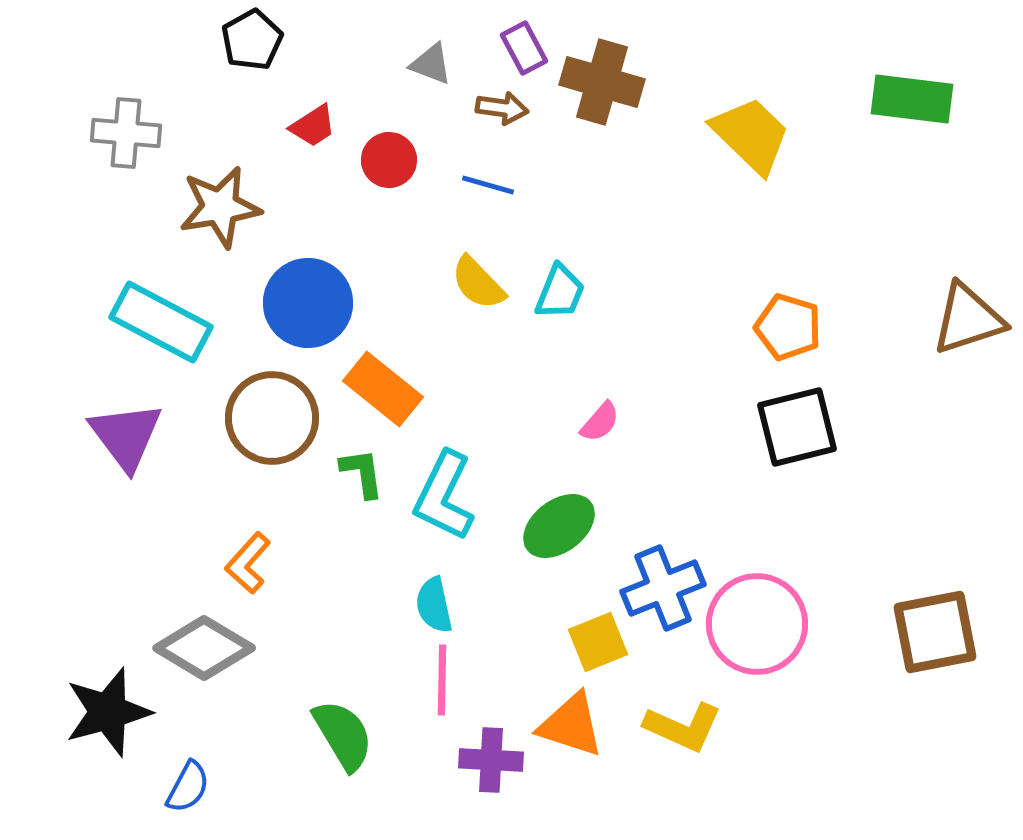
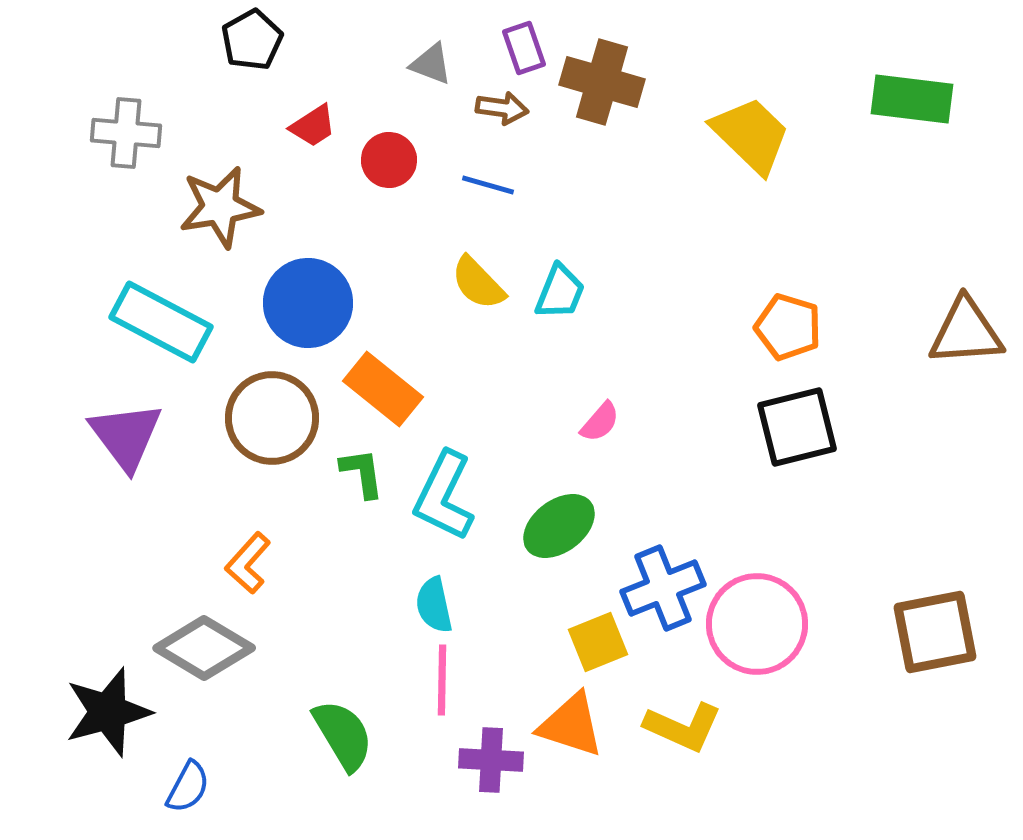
purple rectangle: rotated 9 degrees clockwise
brown triangle: moved 2 px left, 13 px down; rotated 14 degrees clockwise
